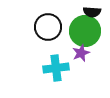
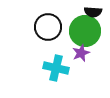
black semicircle: moved 1 px right
cyan cross: rotated 20 degrees clockwise
